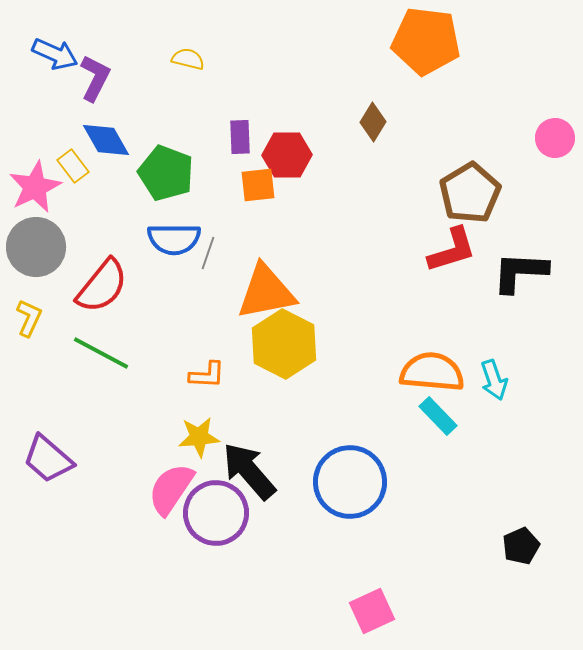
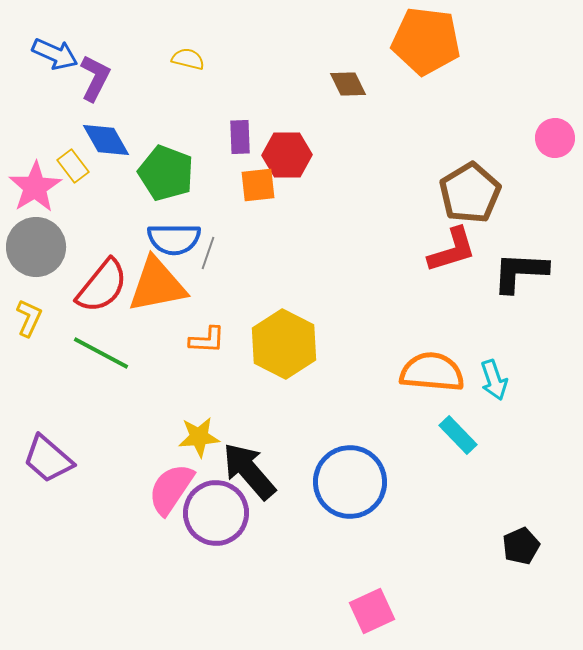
brown diamond: moved 25 px left, 38 px up; rotated 57 degrees counterclockwise
pink star: rotated 6 degrees counterclockwise
orange triangle: moved 109 px left, 7 px up
orange L-shape: moved 35 px up
cyan rectangle: moved 20 px right, 19 px down
